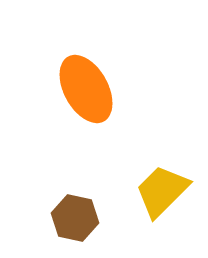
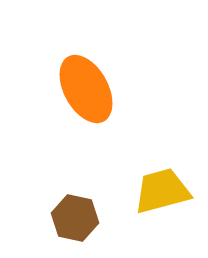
yellow trapezoid: rotated 30 degrees clockwise
